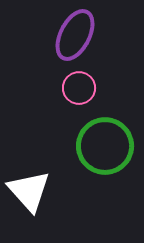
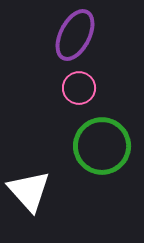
green circle: moved 3 px left
